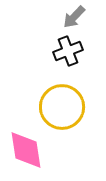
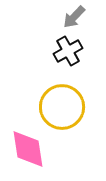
black cross: rotated 8 degrees counterclockwise
pink diamond: moved 2 px right, 1 px up
